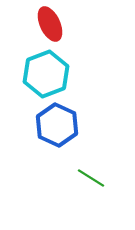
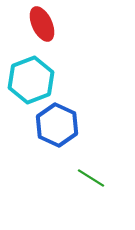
red ellipse: moved 8 px left
cyan hexagon: moved 15 px left, 6 px down
